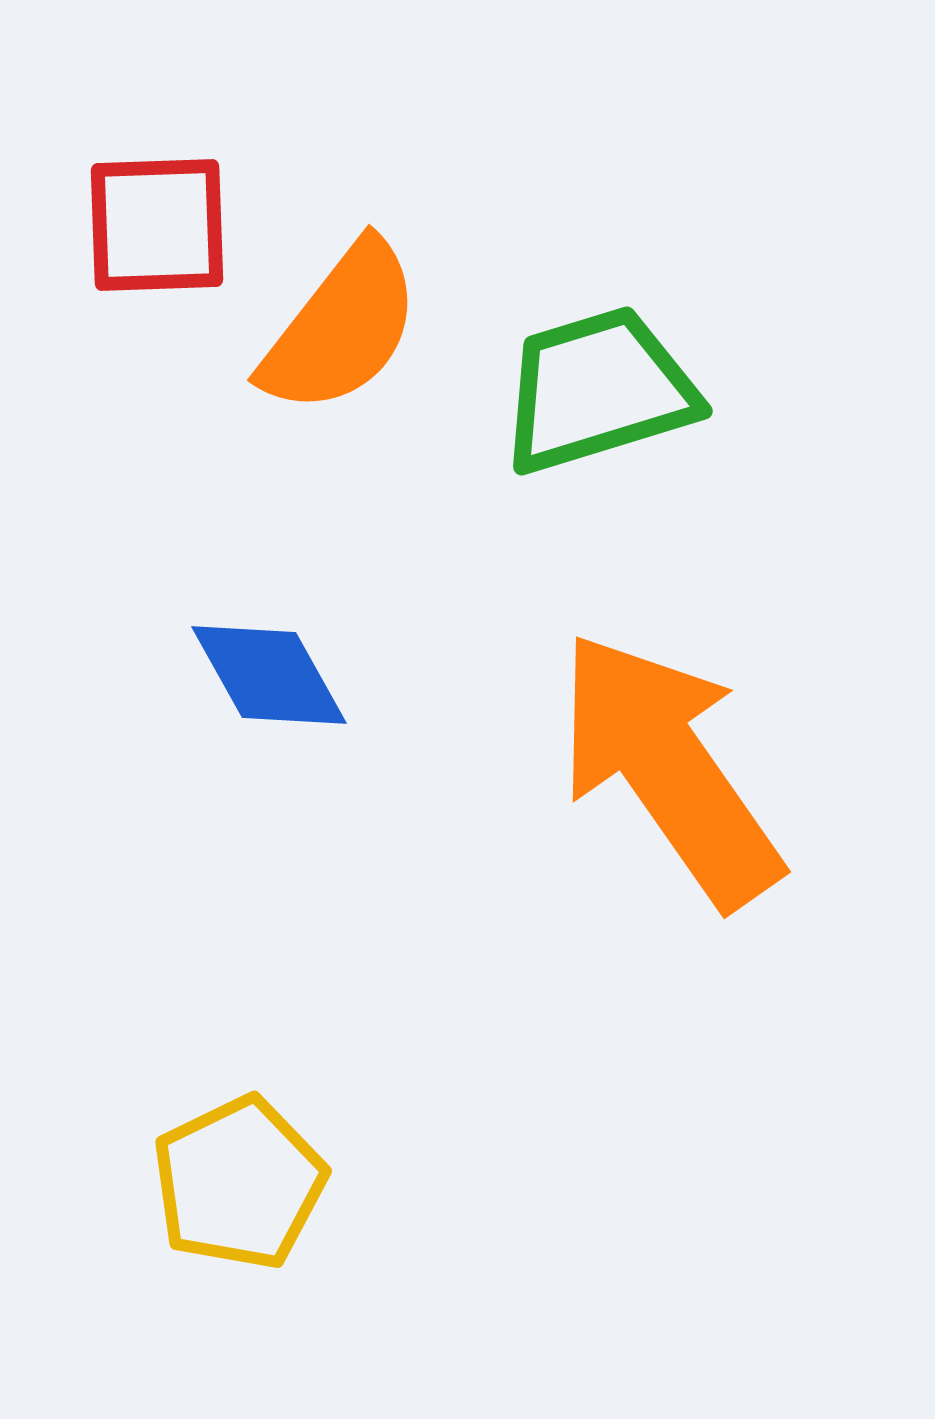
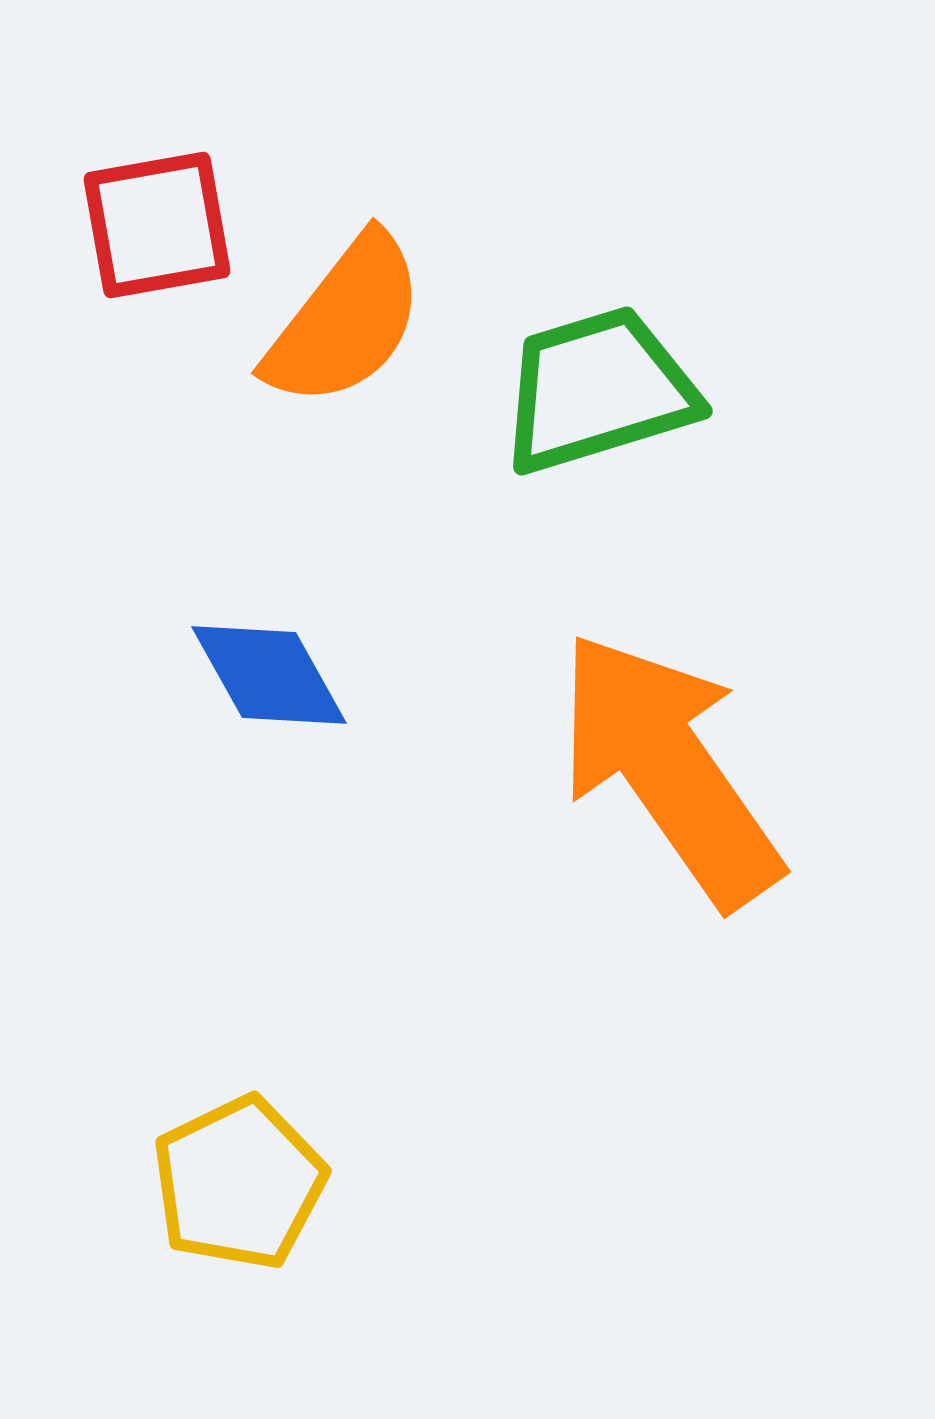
red square: rotated 8 degrees counterclockwise
orange semicircle: moved 4 px right, 7 px up
